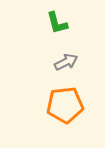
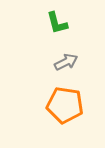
orange pentagon: rotated 15 degrees clockwise
